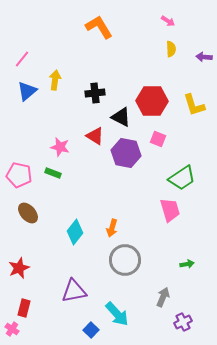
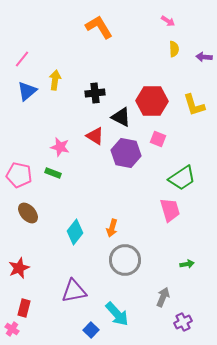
yellow semicircle: moved 3 px right
